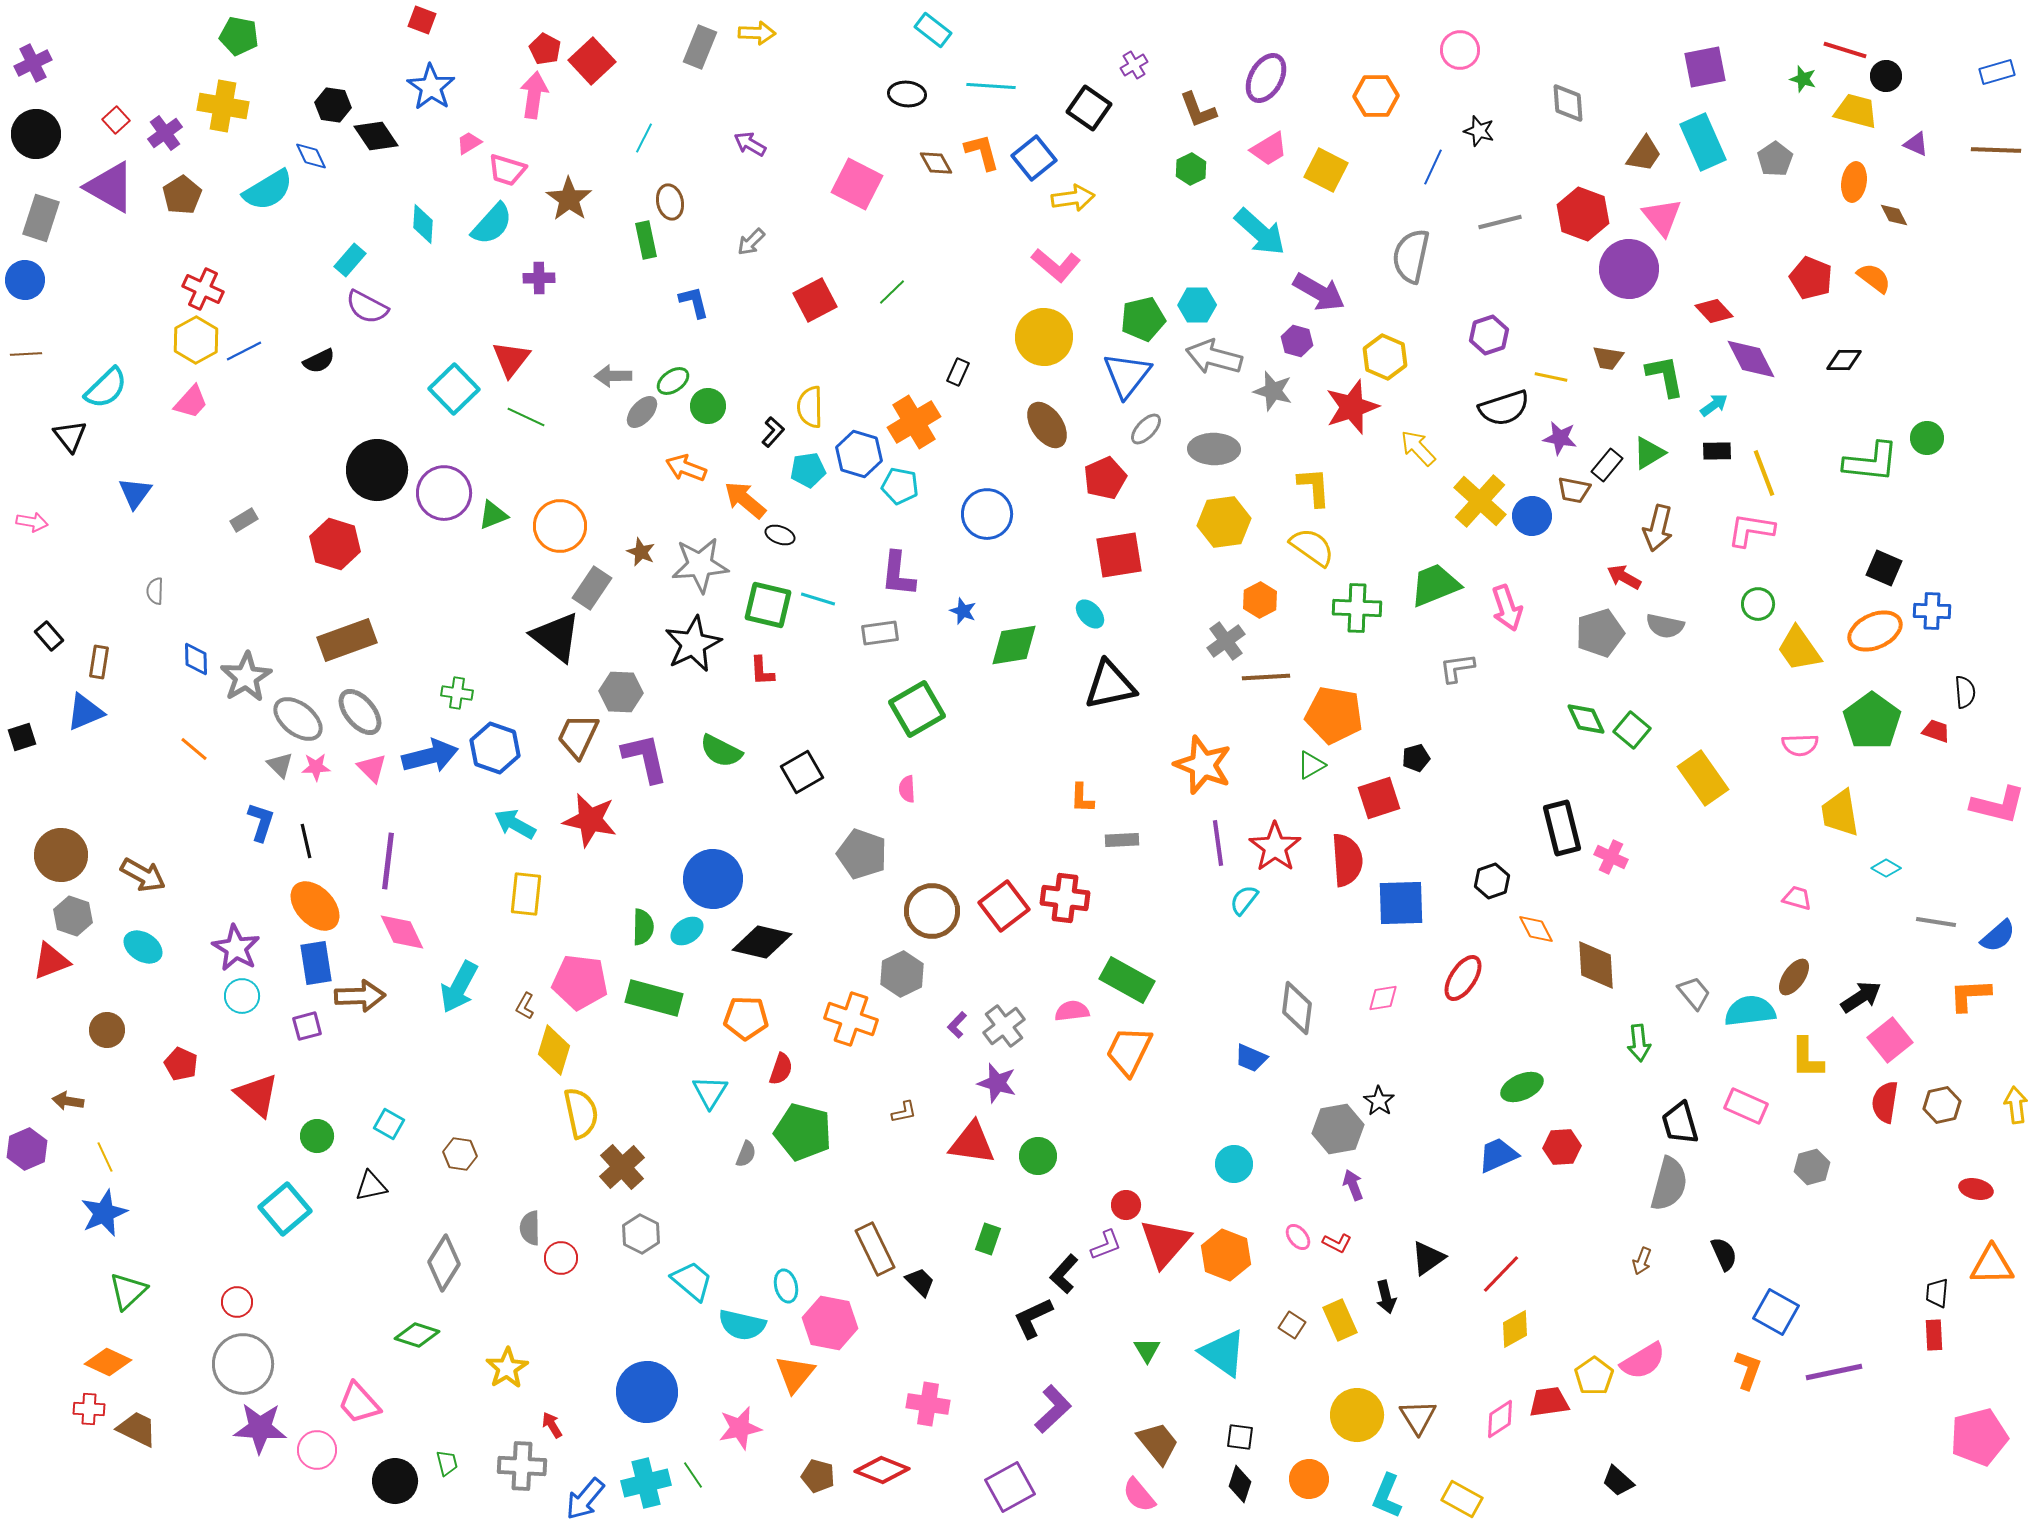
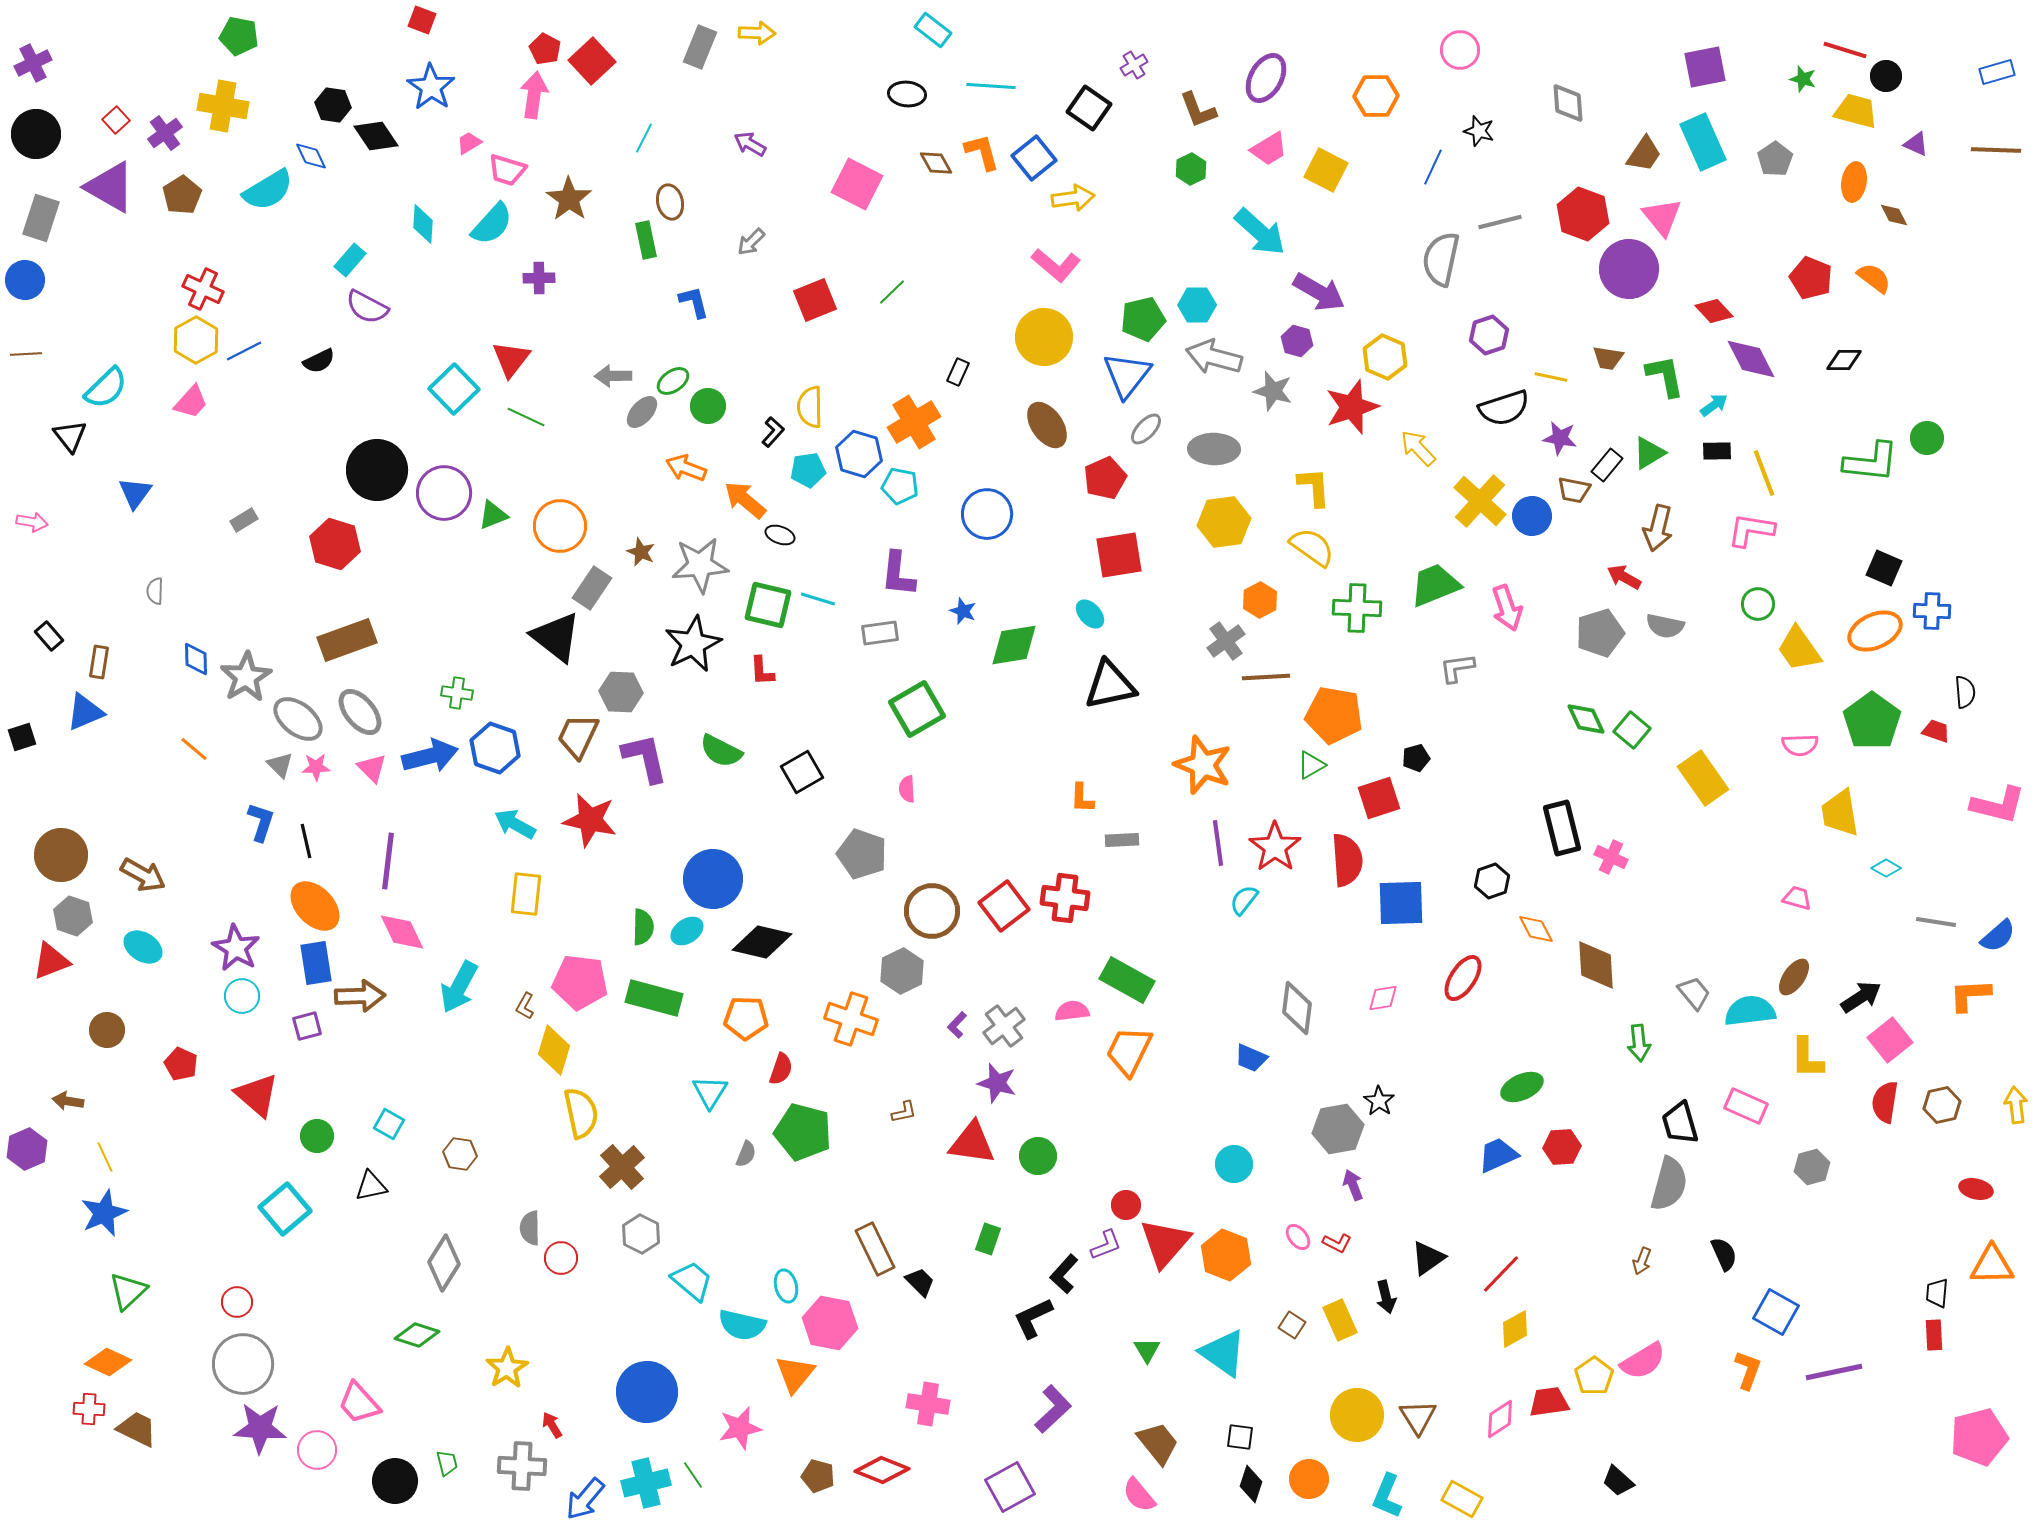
gray semicircle at (1411, 256): moved 30 px right, 3 px down
red square at (815, 300): rotated 6 degrees clockwise
gray hexagon at (902, 974): moved 3 px up
black diamond at (1240, 1484): moved 11 px right
